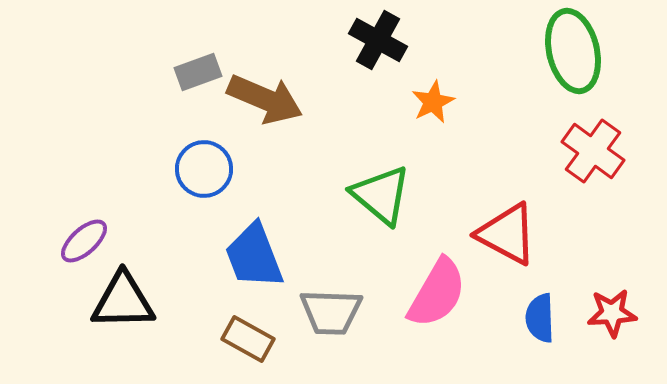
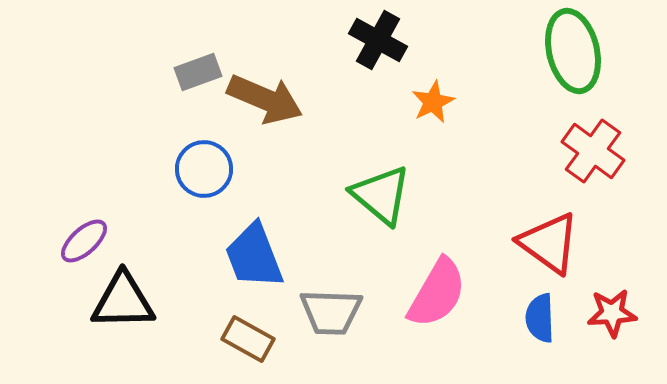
red triangle: moved 42 px right, 9 px down; rotated 8 degrees clockwise
